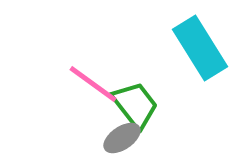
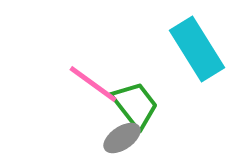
cyan rectangle: moved 3 px left, 1 px down
